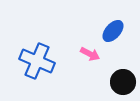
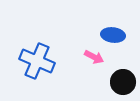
blue ellipse: moved 4 px down; rotated 55 degrees clockwise
pink arrow: moved 4 px right, 3 px down
